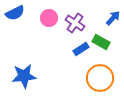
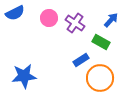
blue arrow: moved 2 px left, 2 px down
blue rectangle: moved 11 px down
